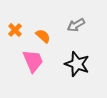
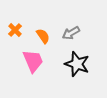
gray arrow: moved 5 px left, 8 px down
orange semicircle: rotated 14 degrees clockwise
